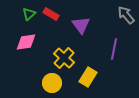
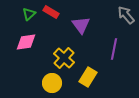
red rectangle: moved 2 px up
